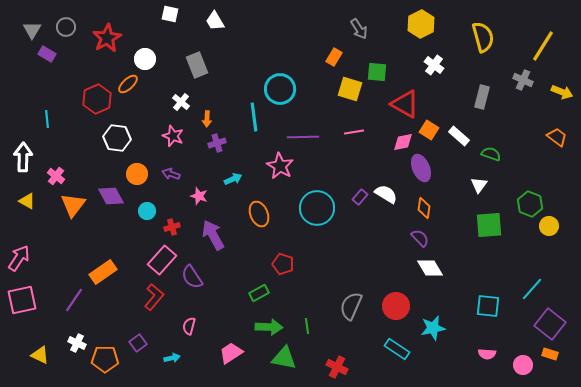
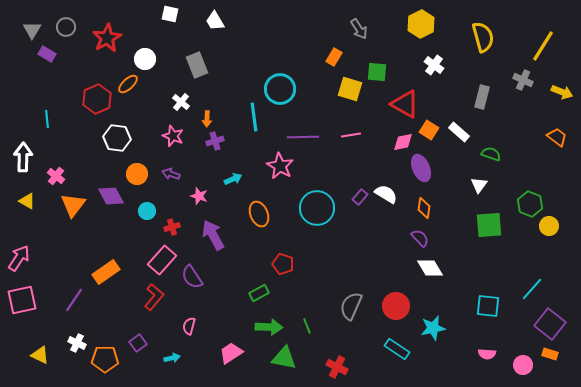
pink line at (354, 132): moved 3 px left, 3 px down
white rectangle at (459, 136): moved 4 px up
purple cross at (217, 143): moved 2 px left, 2 px up
orange rectangle at (103, 272): moved 3 px right
green line at (307, 326): rotated 14 degrees counterclockwise
